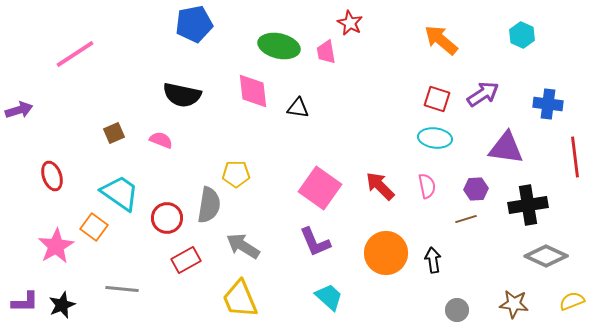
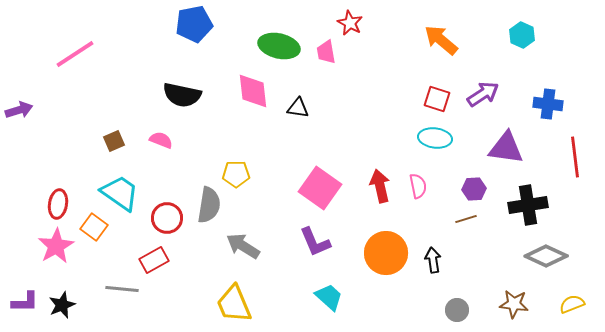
brown square at (114, 133): moved 8 px down
red ellipse at (52, 176): moved 6 px right, 28 px down; rotated 28 degrees clockwise
red arrow at (380, 186): rotated 32 degrees clockwise
pink semicircle at (427, 186): moved 9 px left
purple hexagon at (476, 189): moved 2 px left
red rectangle at (186, 260): moved 32 px left
yellow trapezoid at (240, 299): moved 6 px left, 5 px down
yellow semicircle at (572, 301): moved 3 px down
